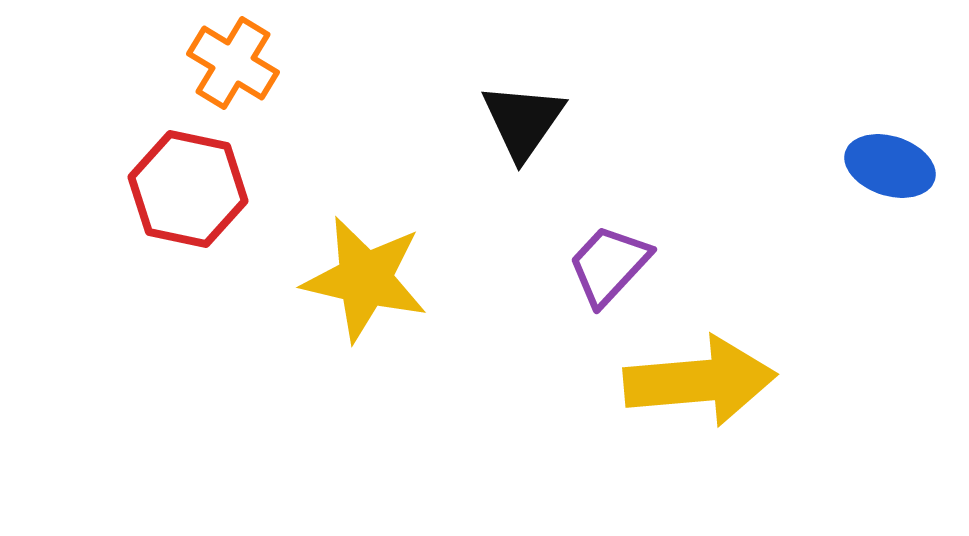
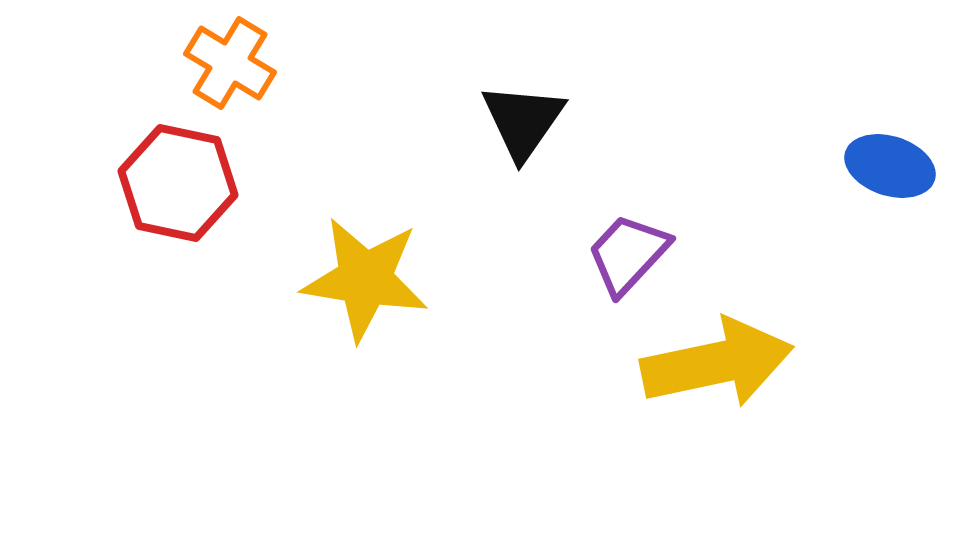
orange cross: moved 3 px left
red hexagon: moved 10 px left, 6 px up
purple trapezoid: moved 19 px right, 11 px up
yellow star: rotated 4 degrees counterclockwise
yellow arrow: moved 17 px right, 18 px up; rotated 7 degrees counterclockwise
